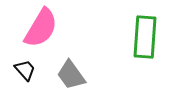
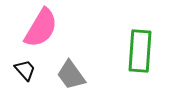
green rectangle: moved 5 px left, 14 px down
